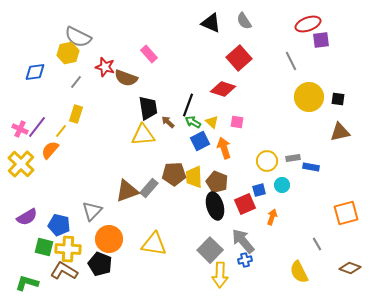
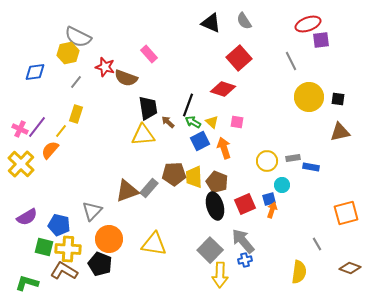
blue square at (259, 190): moved 10 px right, 9 px down
orange arrow at (272, 217): moved 7 px up
yellow semicircle at (299, 272): rotated 145 degrees counterclockwise
